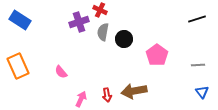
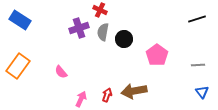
purple cross: moved 6 px down
orange rectangle: rotated 60 degrees clockwise
red arrow: rotated 152 degrees counterclockwise
